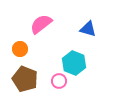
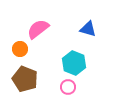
pink semicircle: moved 3 px left, 5 px down
pink circle: moved 9 px right, 6 px down
